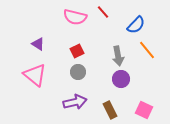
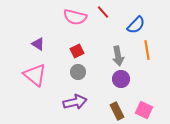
orange line: rotated 30 degrees clockwise
brown rectangle: moved 7 px right, 1 px down
